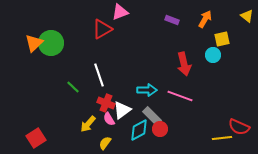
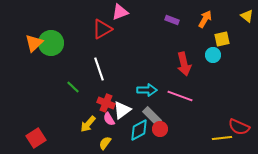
white line: moved 6 px up
